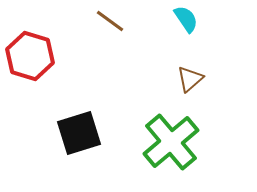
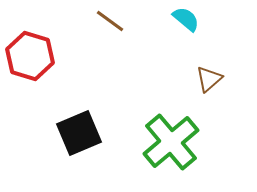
cyan semicircle: rotated 16 degrees counterclockwise
brown triangle: moved 19 px right
black square: rotated 6 degrees counterclockwise
